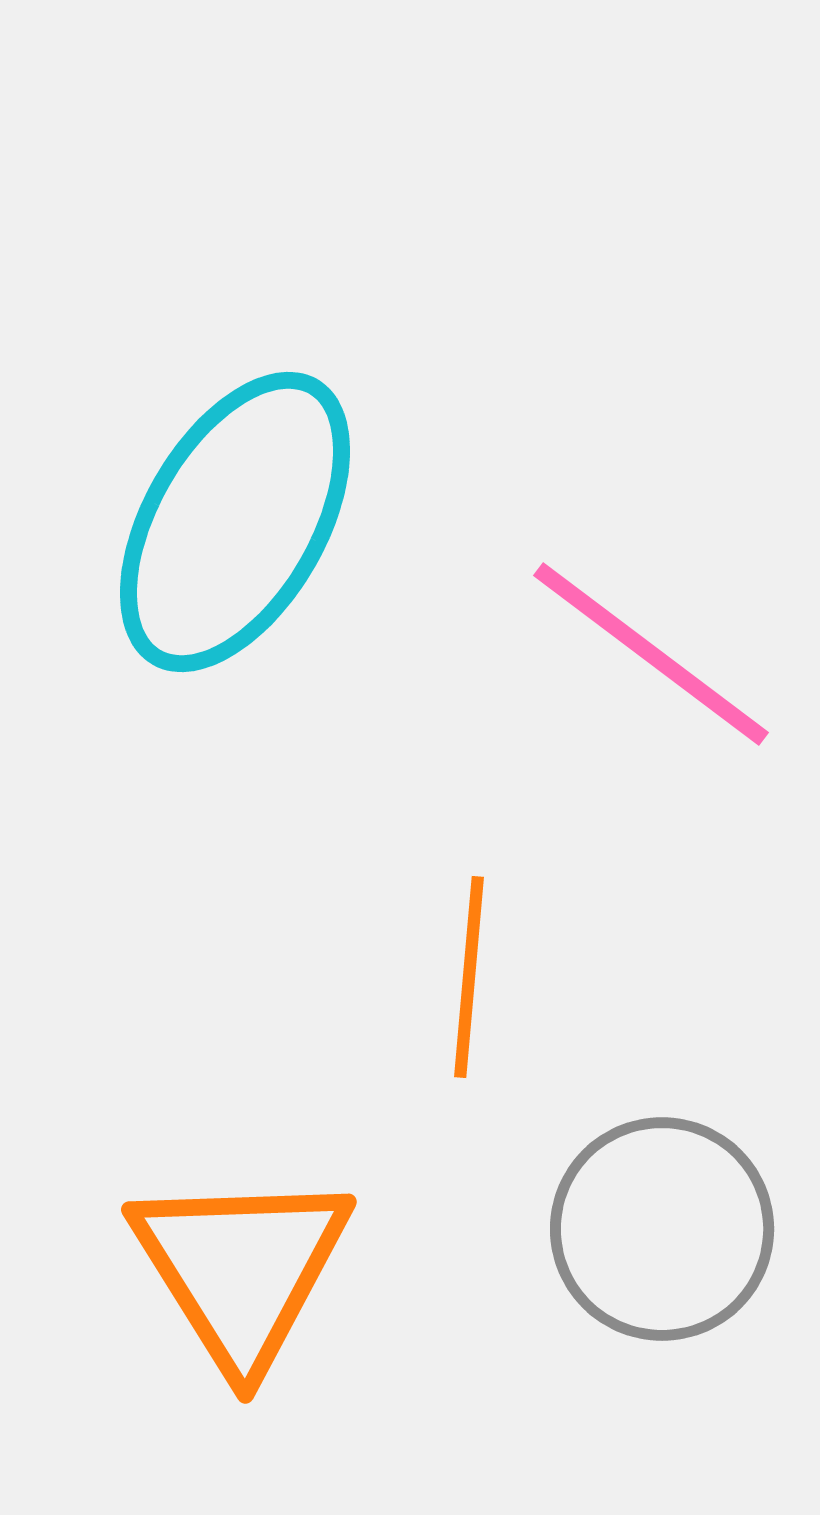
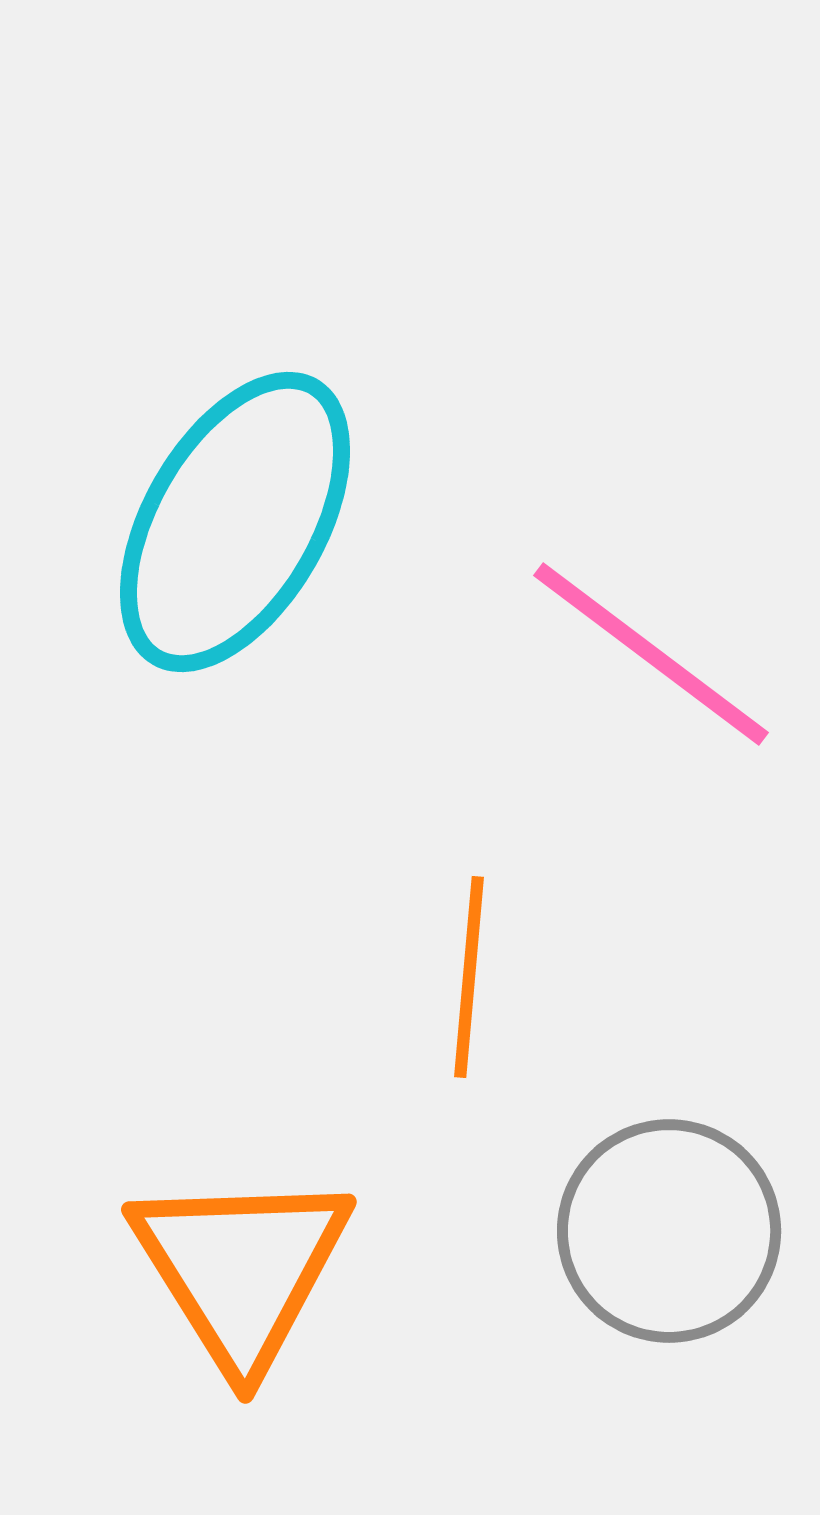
gray circle: moved 7 px right, 2 px down
